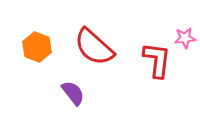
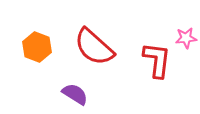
pink star: moved 1 px right
purple semicircle: moved 2 px right, 1 px down; rotated 20 degrees counterclockwise
